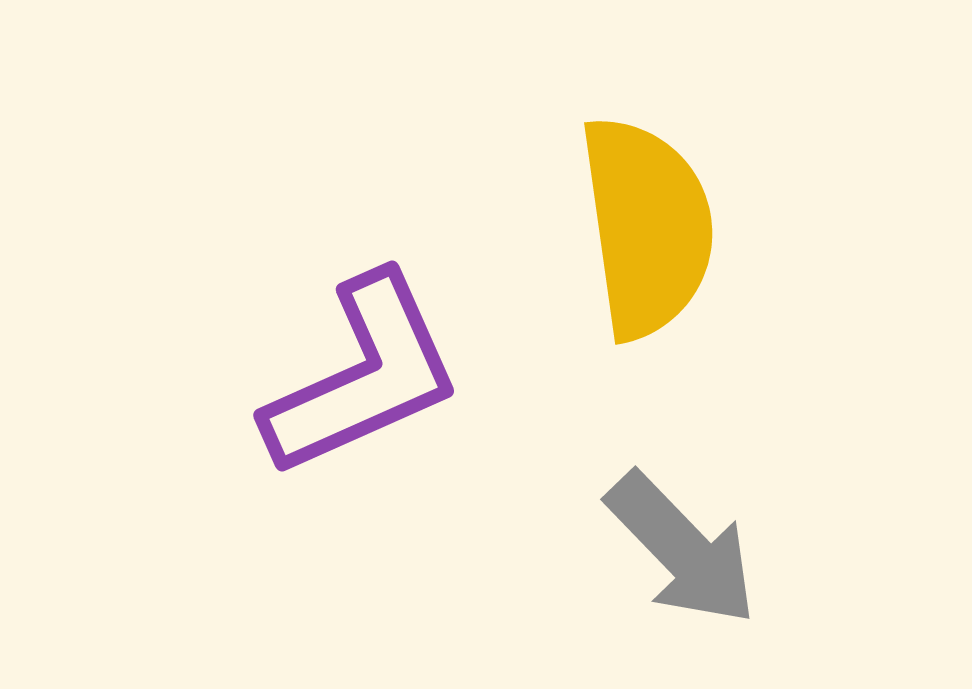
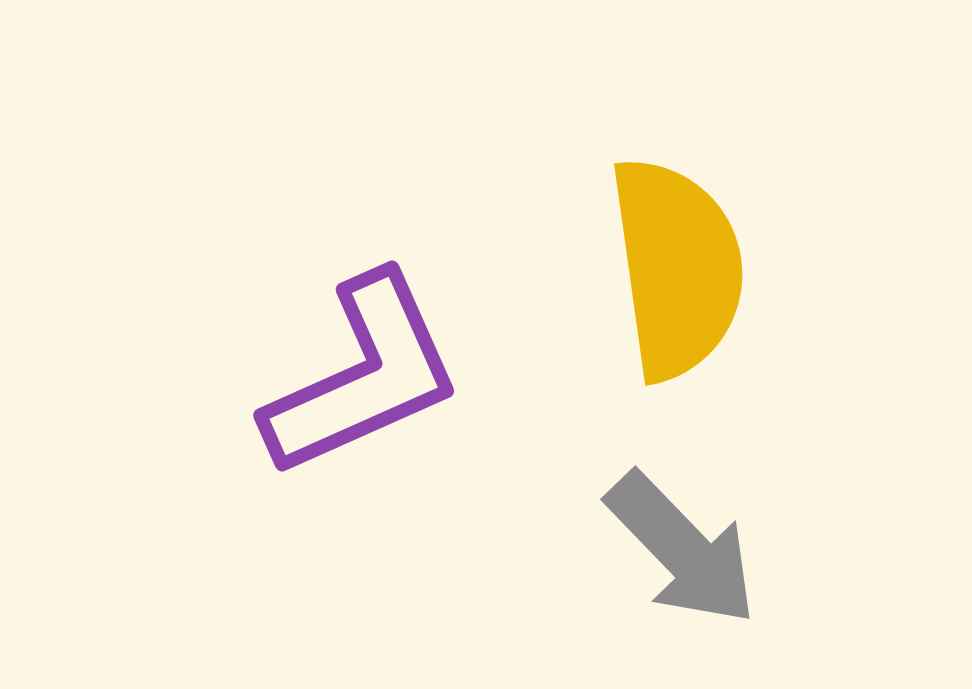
yellow semicircle: moved 30 px right, 41 px down
